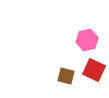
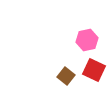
brown square: rotated 24 degrees clockwise
